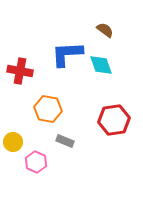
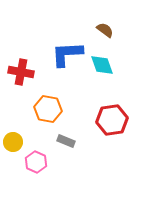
cyan diamond: moved 1 px right
red cross: moved 1 px right, 1 px down
red hexagon: moved 2 px left
gray rectangle: moved 1 px right
